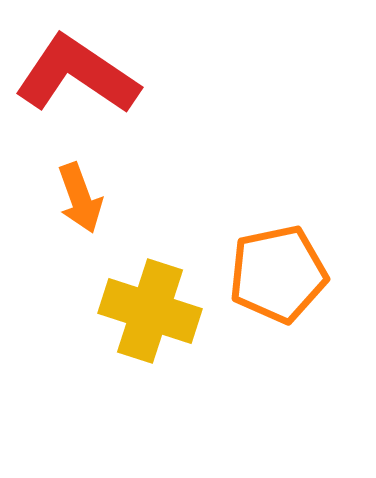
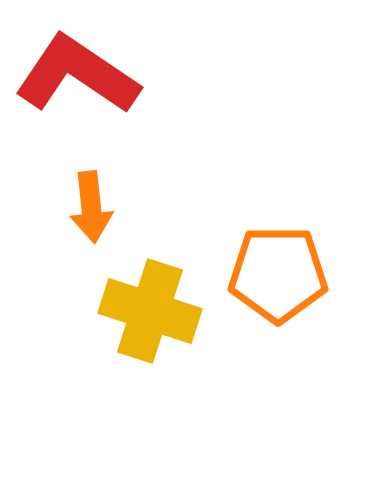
orange arrow: moved 11 px right, 9 px down; rotated 14 degrees clockwise
orange pentagon: rotated 12 degrees clockwise
